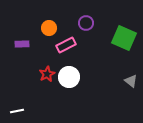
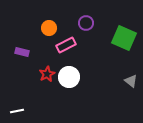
purple rectangle: moved 8 px down; rotated 16 degrees clockwise
